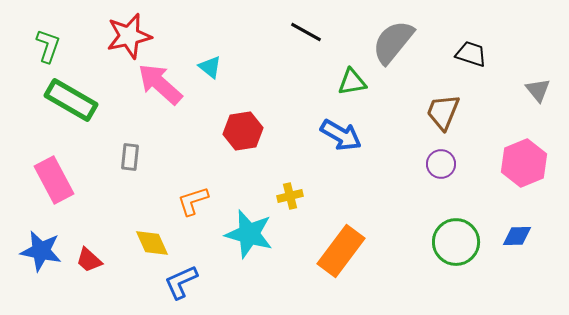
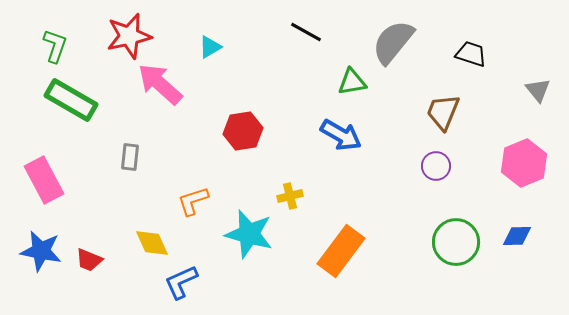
green L-shape: moved 7 px right
cyan triangle: moved 20 px up; rotated 50 degrees clockwise
purple circle: moved 5 px left, 2 px down
pink rectangle: moved 10 px left
red trapezoid: rotated 20 degrees counterclockwise
